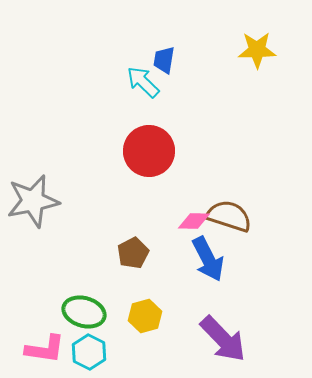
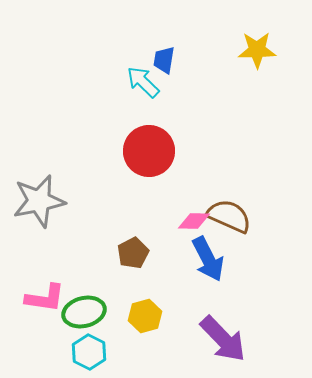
gray star: moved 6 px right
brown semicircle: rotated 6 degrees clockwise
green ellipse: rotated 30 degrees counterclockwise
pink L-shape: moved 51 px up
